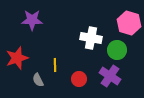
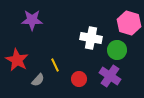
red star: moved 2 px down; rotated 25 degrees counterclockwise
yellow line: rotated 24 degrees counterclockwise
gray semicircle: rotated 112 degrees counterclockwise
